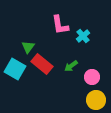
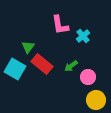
pink circle: moved 4 px left
